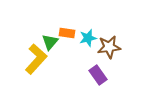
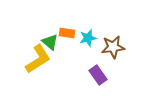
green triangle: rotated 30 degrees counterclockwise
brown star: moved 4 px right
yellow L-shape: moved 2 px right; rotated 16 degrees clockwise
